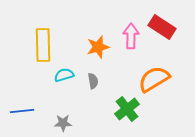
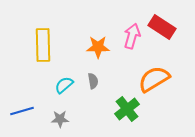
pink arrow: moved 1 px right; rotated 15 degrees clockwise
orange star: rotated 15 degrees clockwise
cyan semicircle: moved 10 px down; rotated 24 degrees counterclockwise
blue line: rotated 10 degrees counterclockwise
gray star: moved 3 px left, 4 px up
